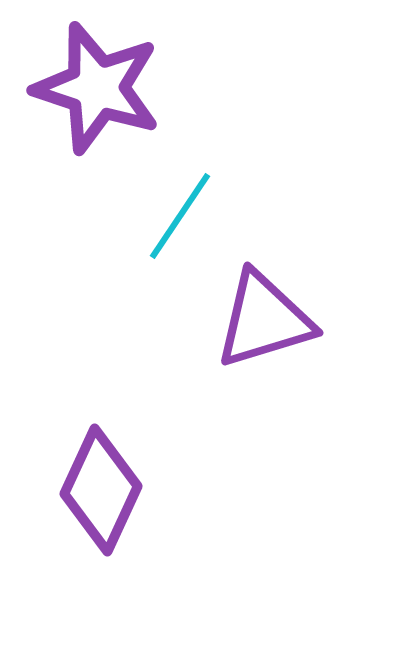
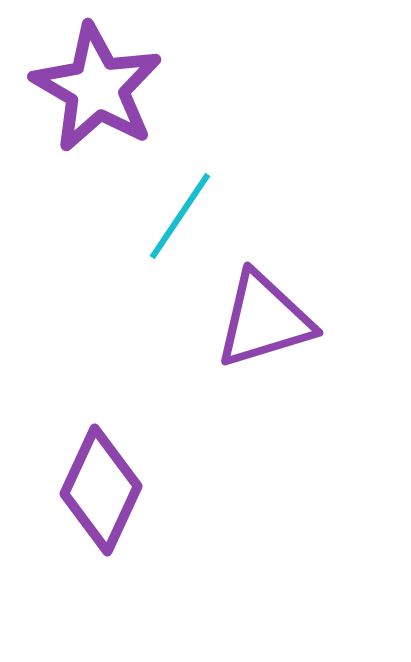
purple star: rotated 12 degrees clockwise
